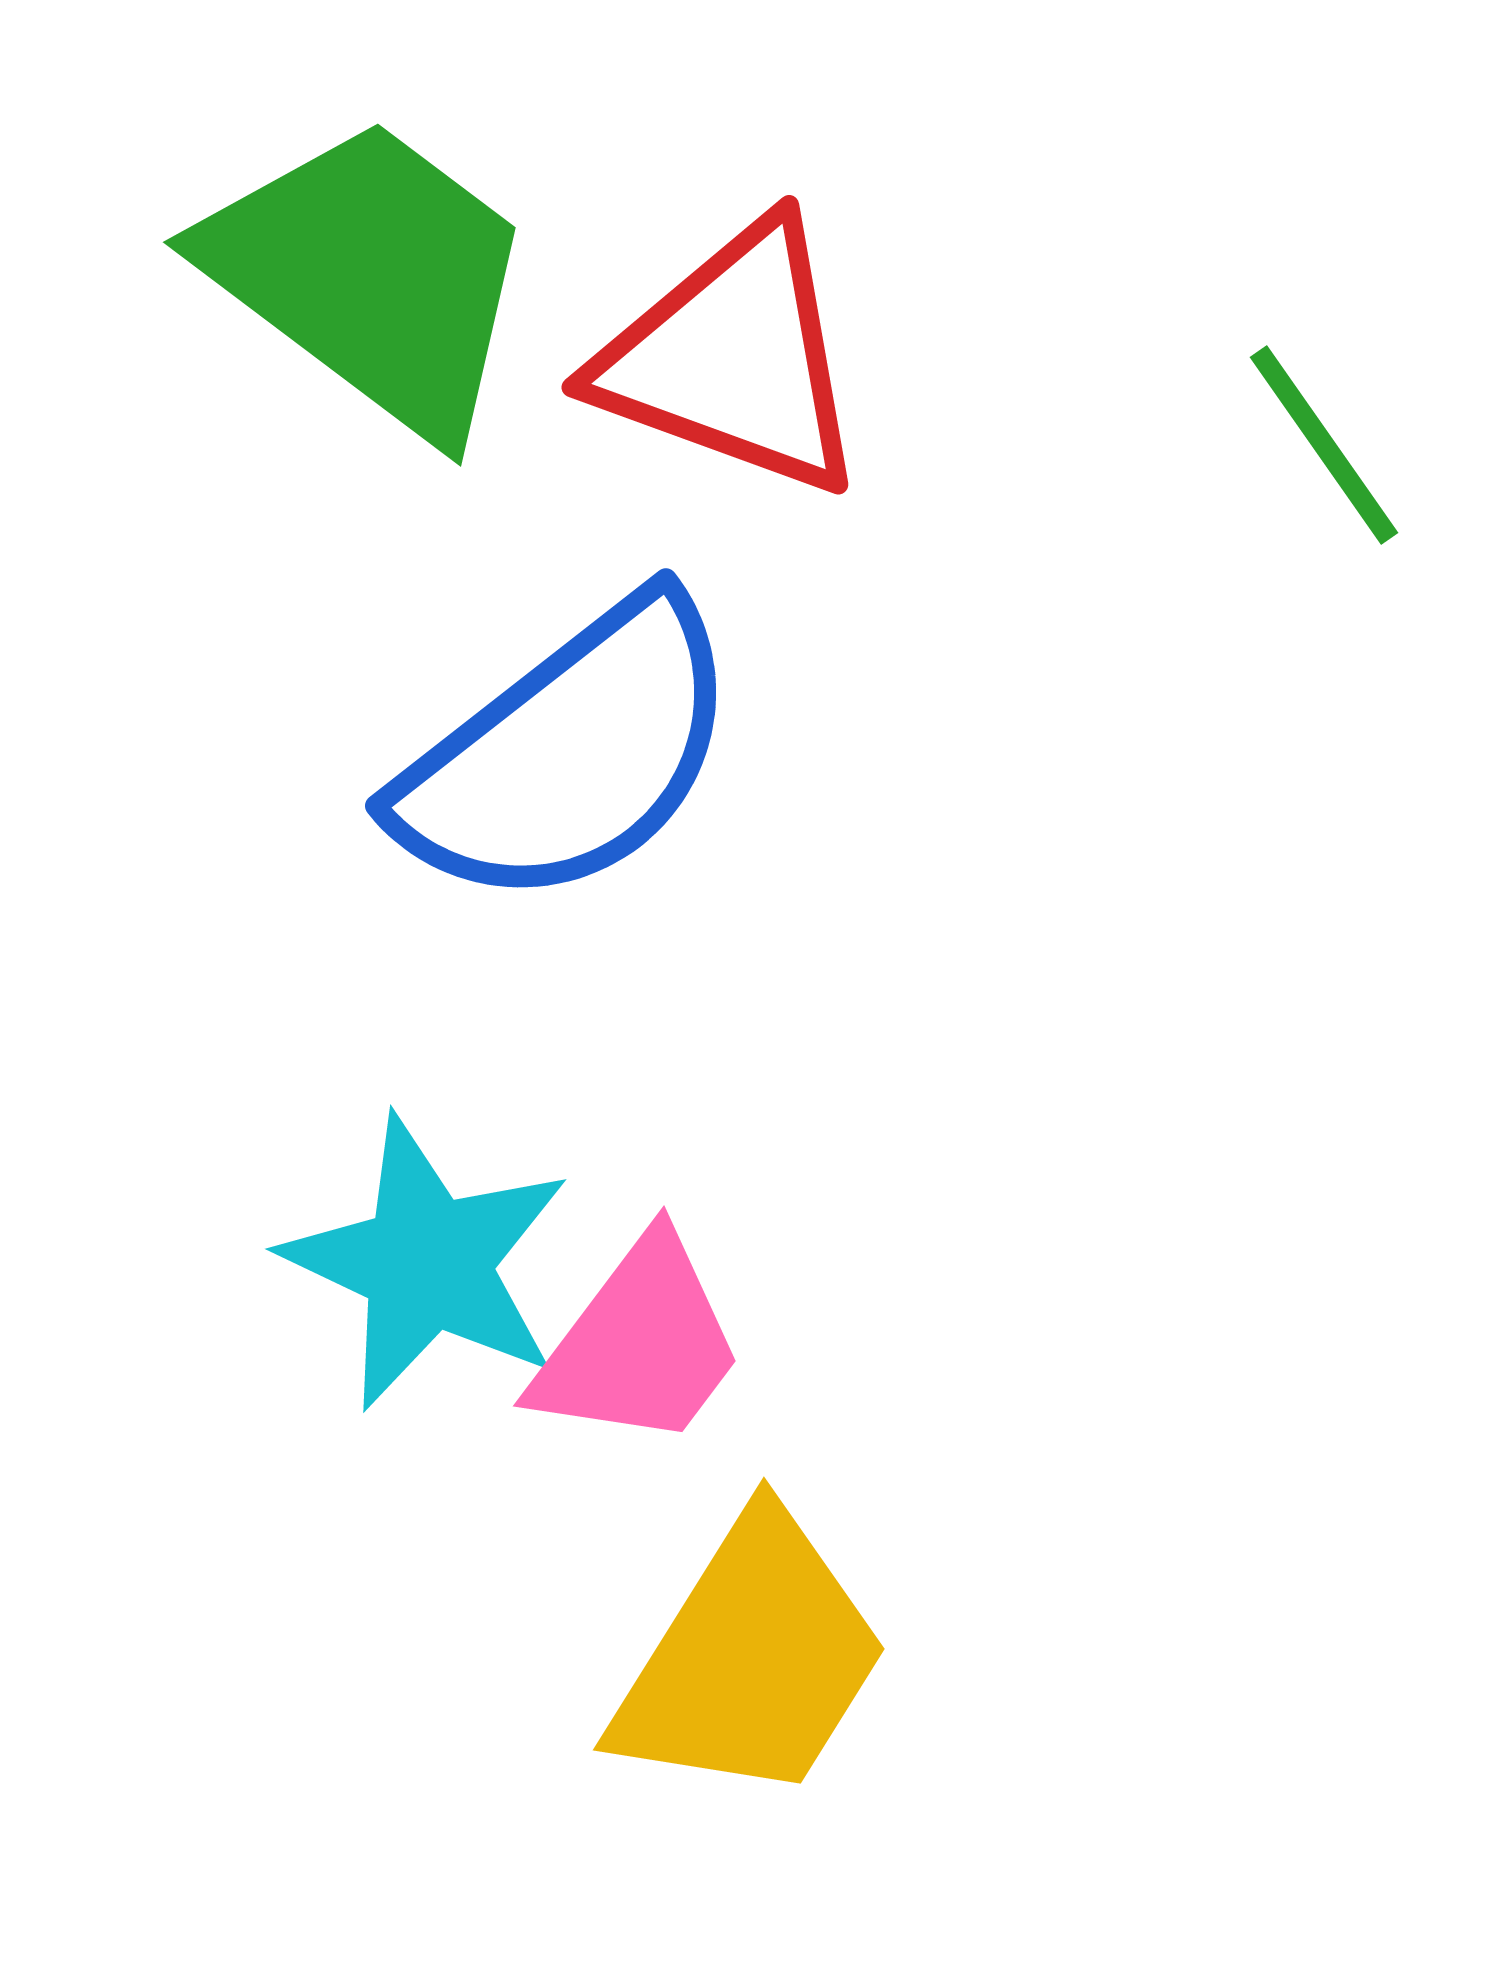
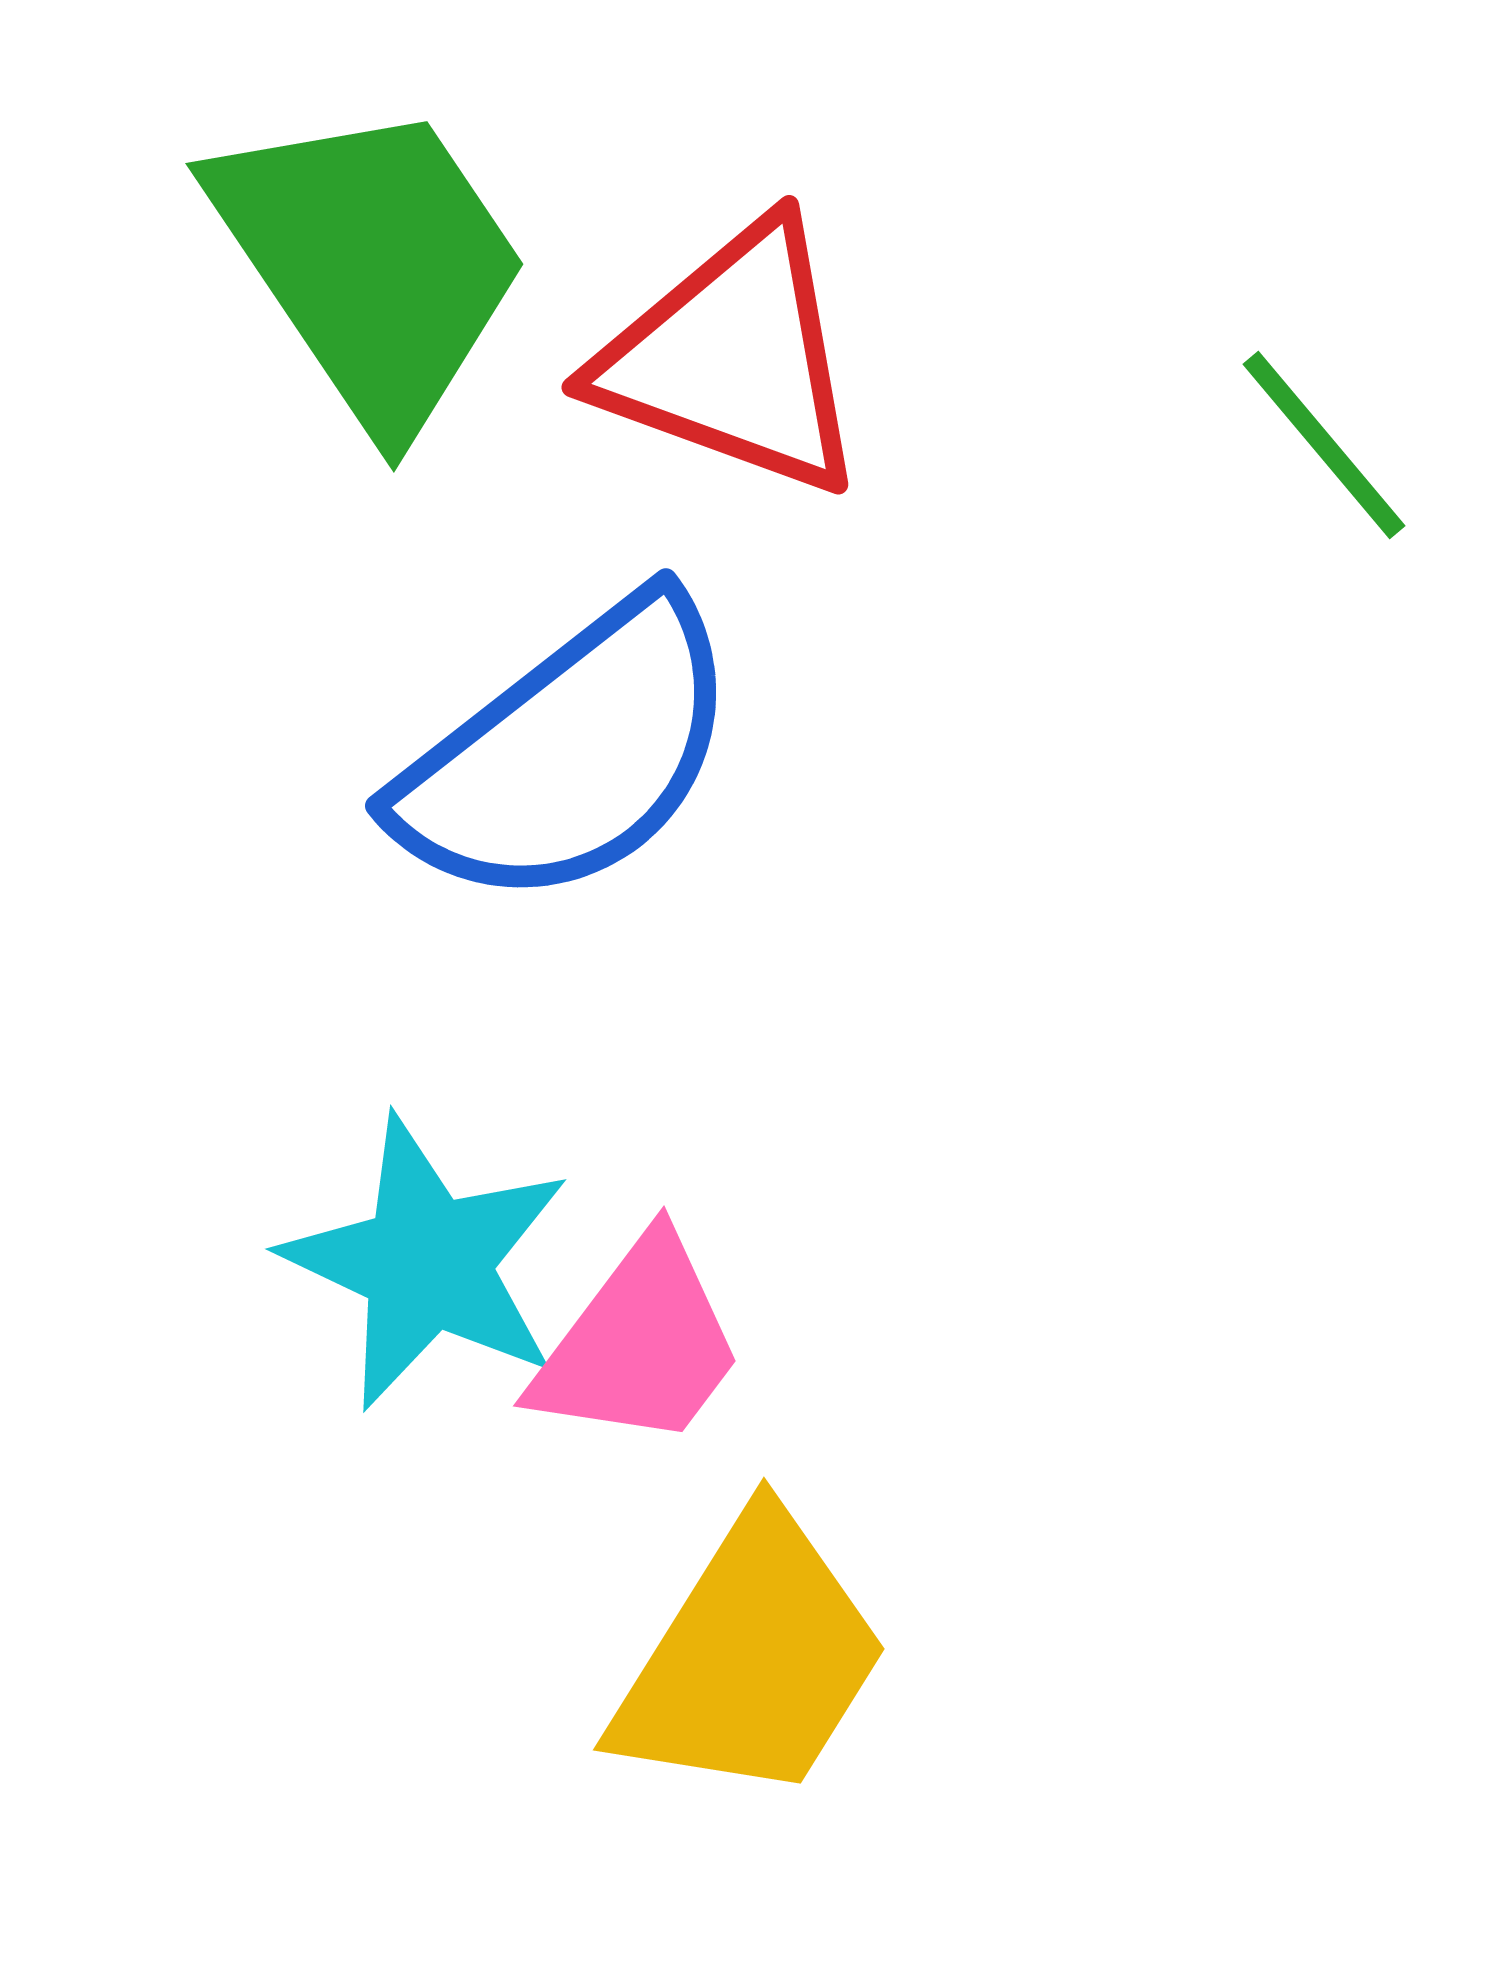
green trapezoid: moved 13 px up; rotated 19 degrees clockwise
green line: rotated 5 degrees counterclockwise
